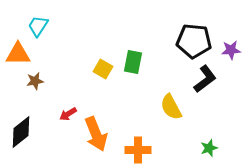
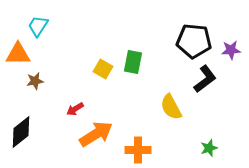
red arrow: moved 7 px right, 5 px up
orange arrow: rotated 100 degrees counterclockwise
